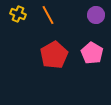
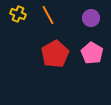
purple circle: moved 5 px left, 3 px down
red pentagon: moved 1 px right, 1 px up
